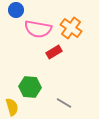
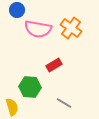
blue circle: moved 1 px right
red rectangle: moved 13 px down
